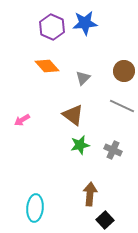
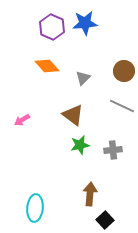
gray cross: rotated 30 degrees counterclockwise
